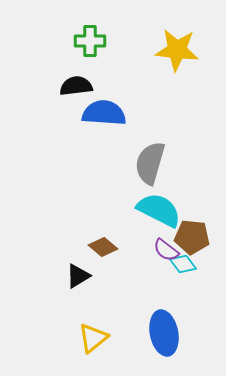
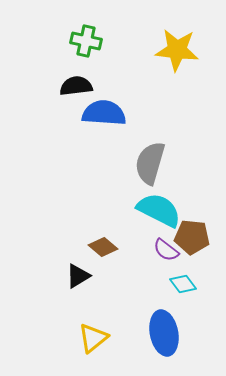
green cross: moved 4 px left; rotated 12 degrees clockwise
cyan diamond: moved 20 px down
